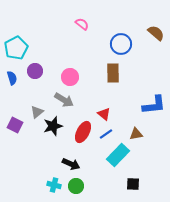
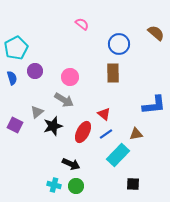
blue circle: moved 2 px left
